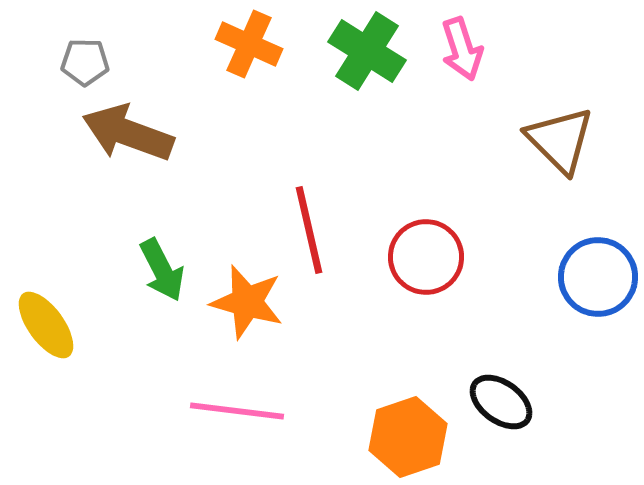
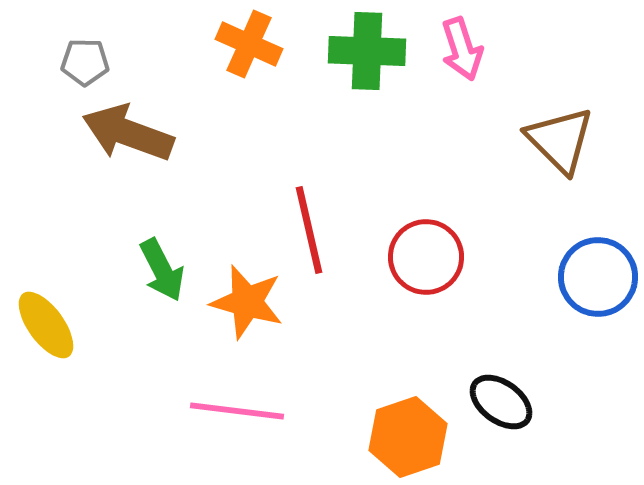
green cross: rotated 30 degrees counterclockwise
